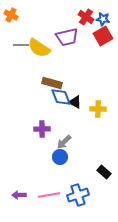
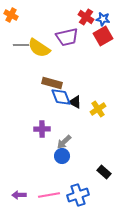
yellow cross: rotated 35 degrees counterclockwise
blue circle: moved 2 px right, 1 px up
